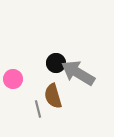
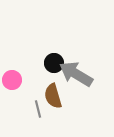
black circle: moved 2 px left
gray arrow: moved 2 px left, 1 px down
pink circle: moved 1 px left, 1 px down
